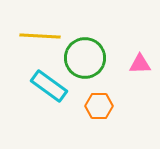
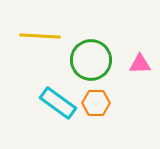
green circle: moved 6 px right, 2 px down
cyan rectangle: moved 9 px right, 17 px down
orange hexagon: moved 3 px left, 3 px up
